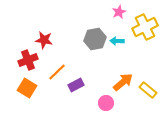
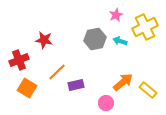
pink star: moved 3 px left, 3 px down
cyan arrow: moved 3 px right; rotated 16 degrees clockwise
red cross: moved 9 px left
purple rectangle: rotated 14 degrees clockwise
